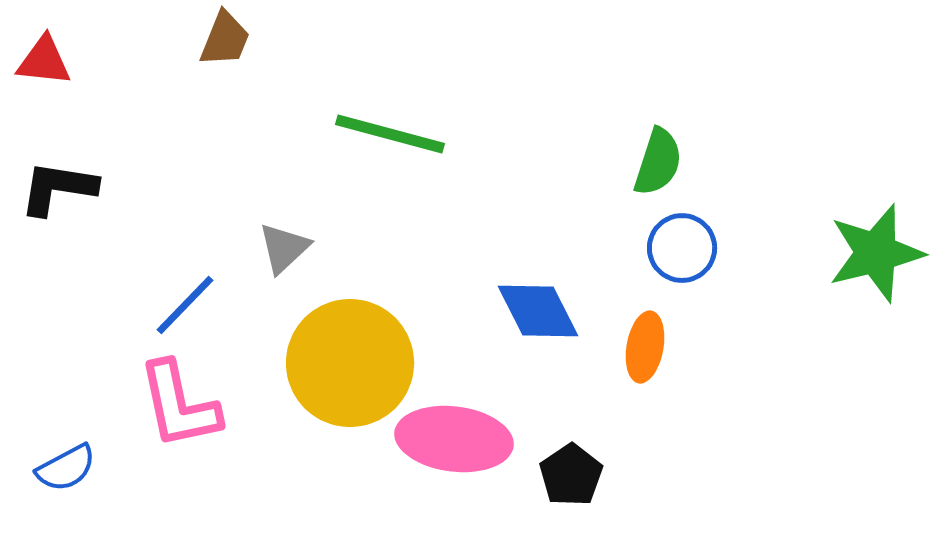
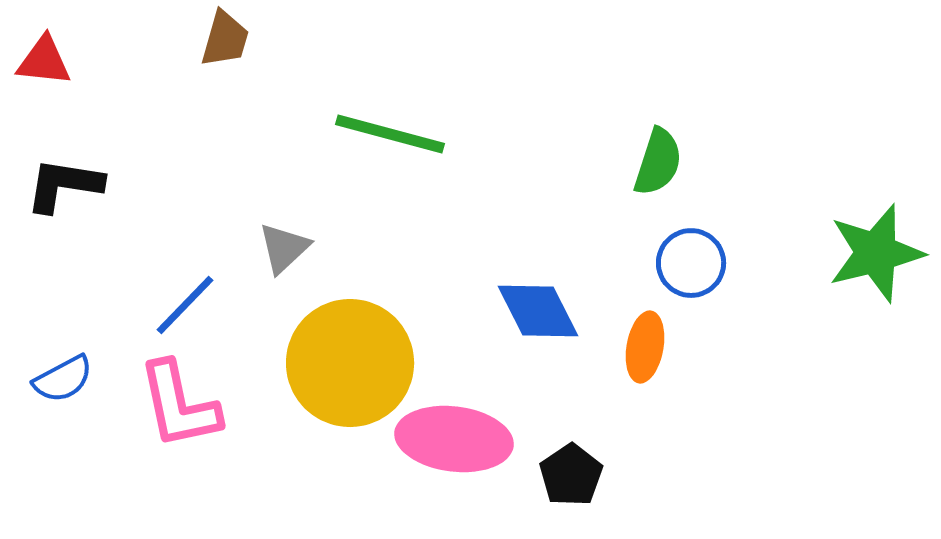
brown trapezoid: rotated 6 degrees counterclockwise
black L-shape: moved 6 px right, 3 px up
blue circle: moved 9 px right, 15 px down
blue semicircle: moved 3 px left, 89 px up
